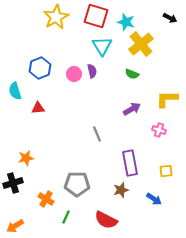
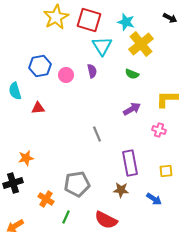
red square: moved 7 px left, 4 px down
blue hexagon: moved 2 px up; rotated 10 degrees clockwise
pink circle: moved 8 px left, 1 px down
gray pentagon: rotated 10 degrees counterclockwise
brown star: rotated 21 degrees clockwise
